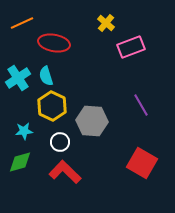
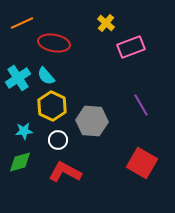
cyan semicircle: rotated 24 degrees counterclockwise
white circle: moved 2 px left, 2 px up
red L-shape: rotated 16 degrees counterclockwise
